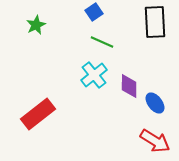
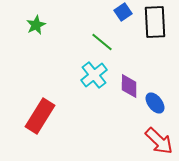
blue square: moved 29 px right
green line: rotated 15 degrees clockwise
red rectangle: moved 2 px right, 2 px down; rotated 20 degrees counterclockwise
red arrow: moved 4 px right; rotated 12 degrees clockwise
